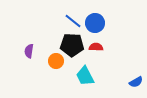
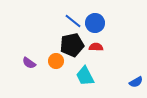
black pentagon: rotated 15 degrees counterclockwise
purple semicircle: moved 12 px down; rotated 64 degrees counterclockwise
